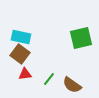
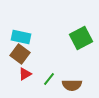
green square: rotated 15 degrees counterclockwise
red triangle: rotated 24 degrees counterclockwise
brown semicircle: rotated 36 degrees counterclockwise
